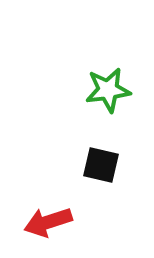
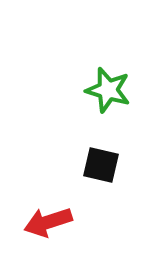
green star: rotated 24 degrees clockwise
